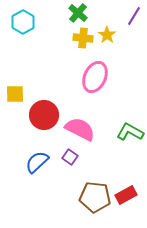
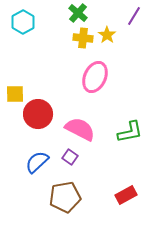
red circle: moved 6 px left, 1 px up
green L-shape: rotated 140 degrees clockwise
brown pentagon: moved 30 px left; rotated 16 degrees counterclockwise
